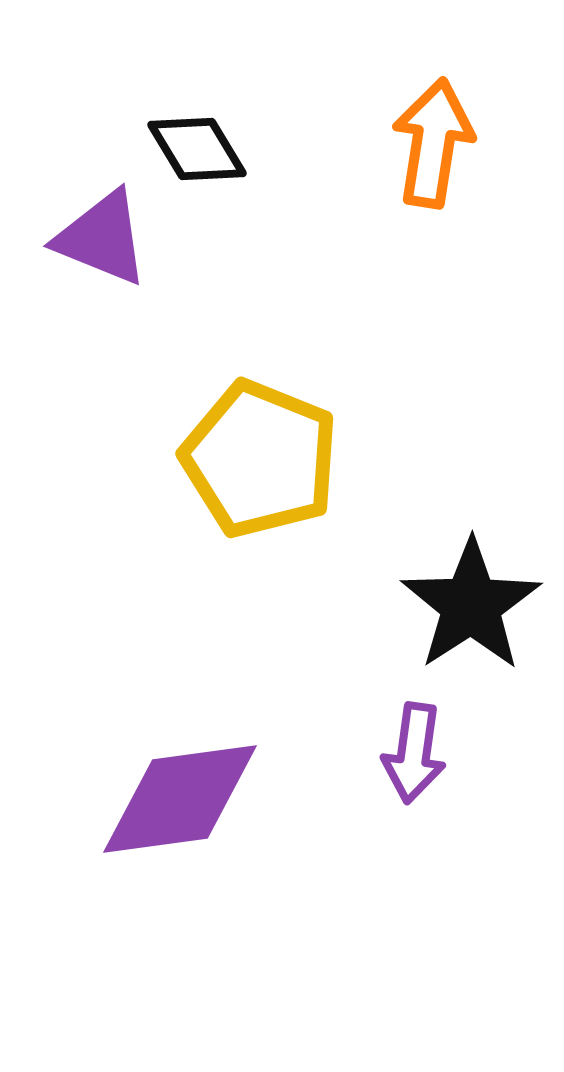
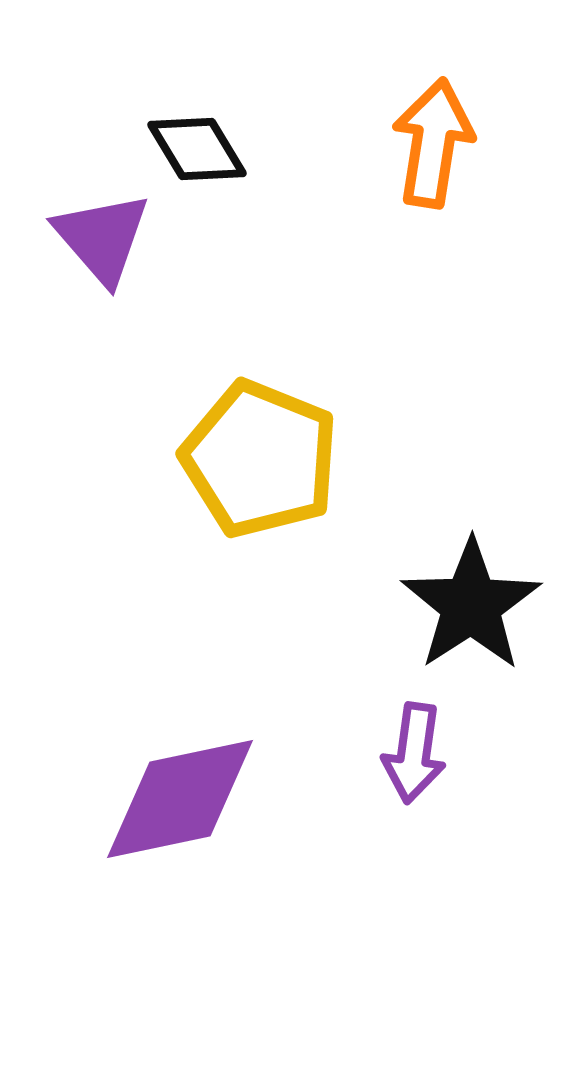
purple triangle: rotated 27 degrees clockwise
purple diamond: rotated 4 degrees counterclockwise
